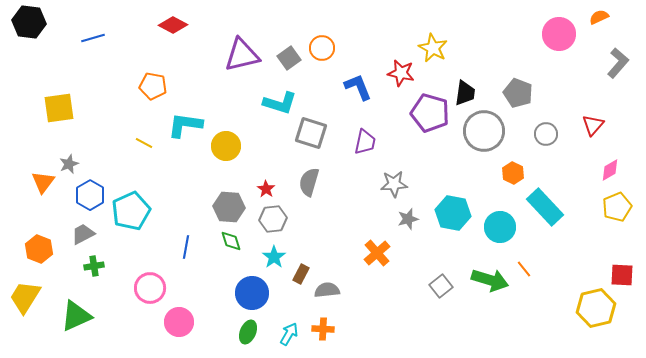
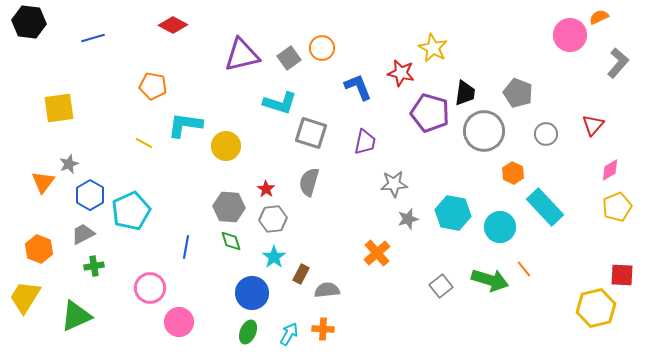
pink circle at (559, 34): moved 11 px right, 1 px down
